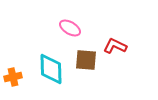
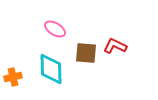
pink ellipse: moved 15 px left, 1 px down
brown square: moved 7 px up
